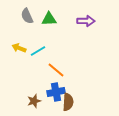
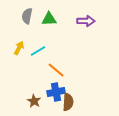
gray semicircle: rotated 35 degrees clockwise
yellow arrow: rotated 96 degrees clockwise
brown star: rotated 24 degrees counterclockwise
